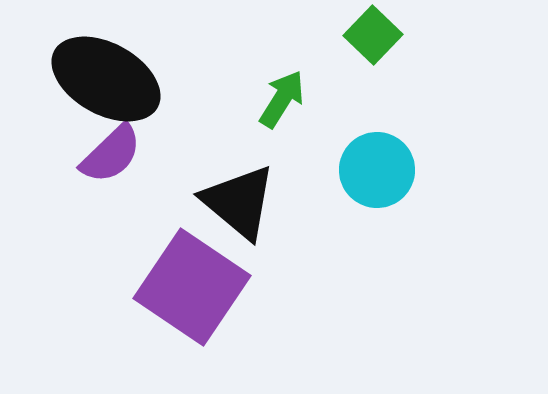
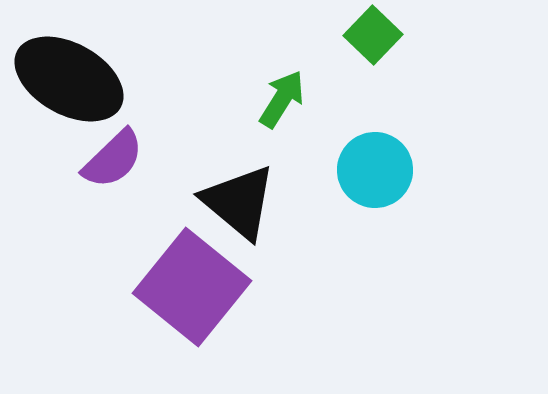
black ellipse: moved 37 px left
purple semicircle: moved 2 px right, 5 px down
cyan circle: moved 2 px left
purple square: rotated 5 degrees clockwise
